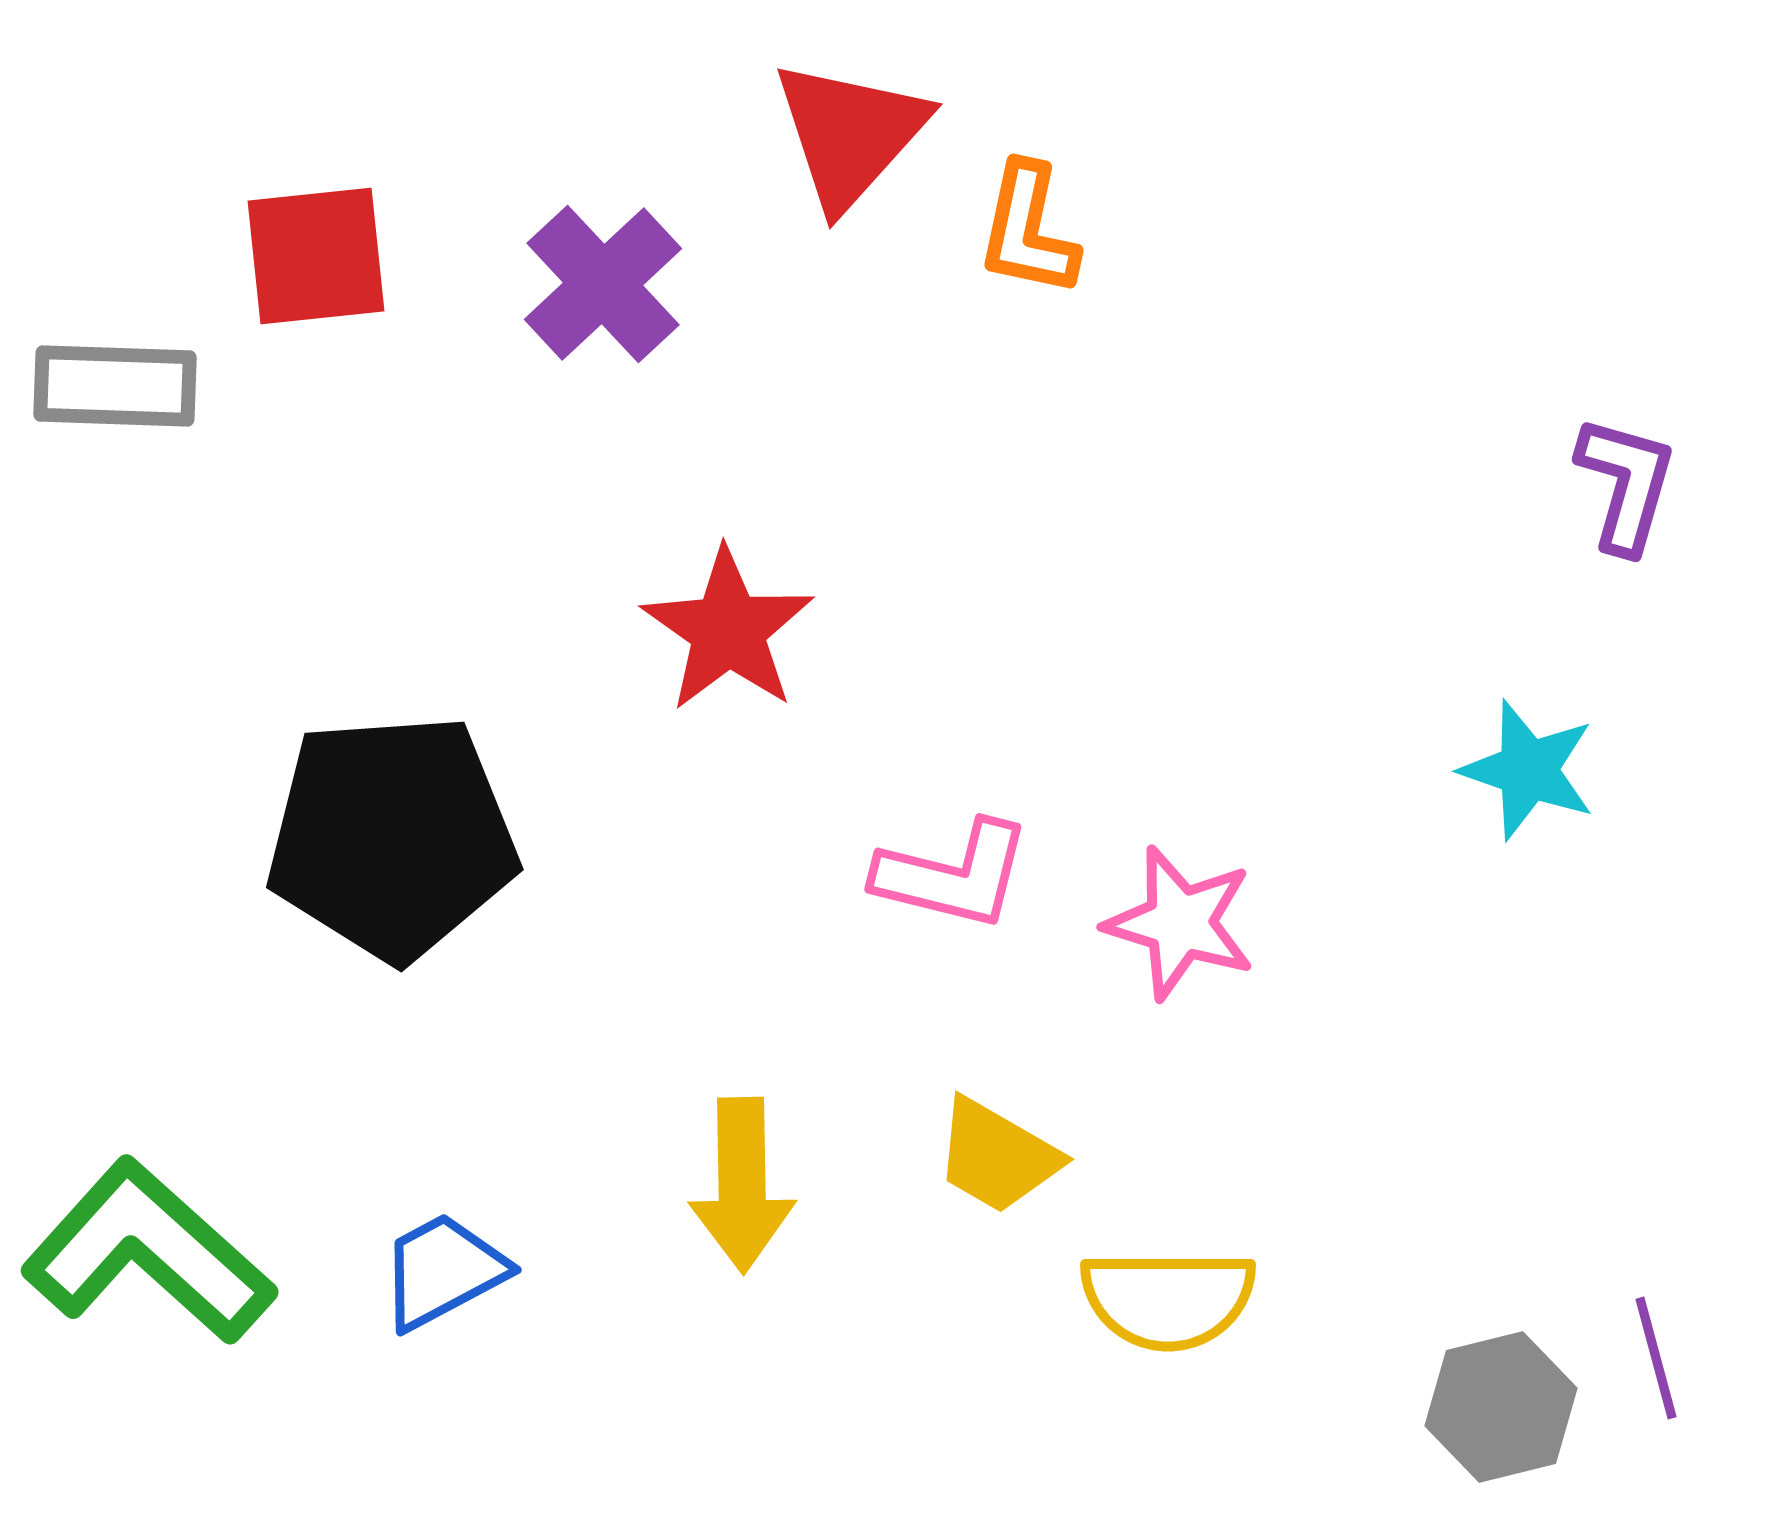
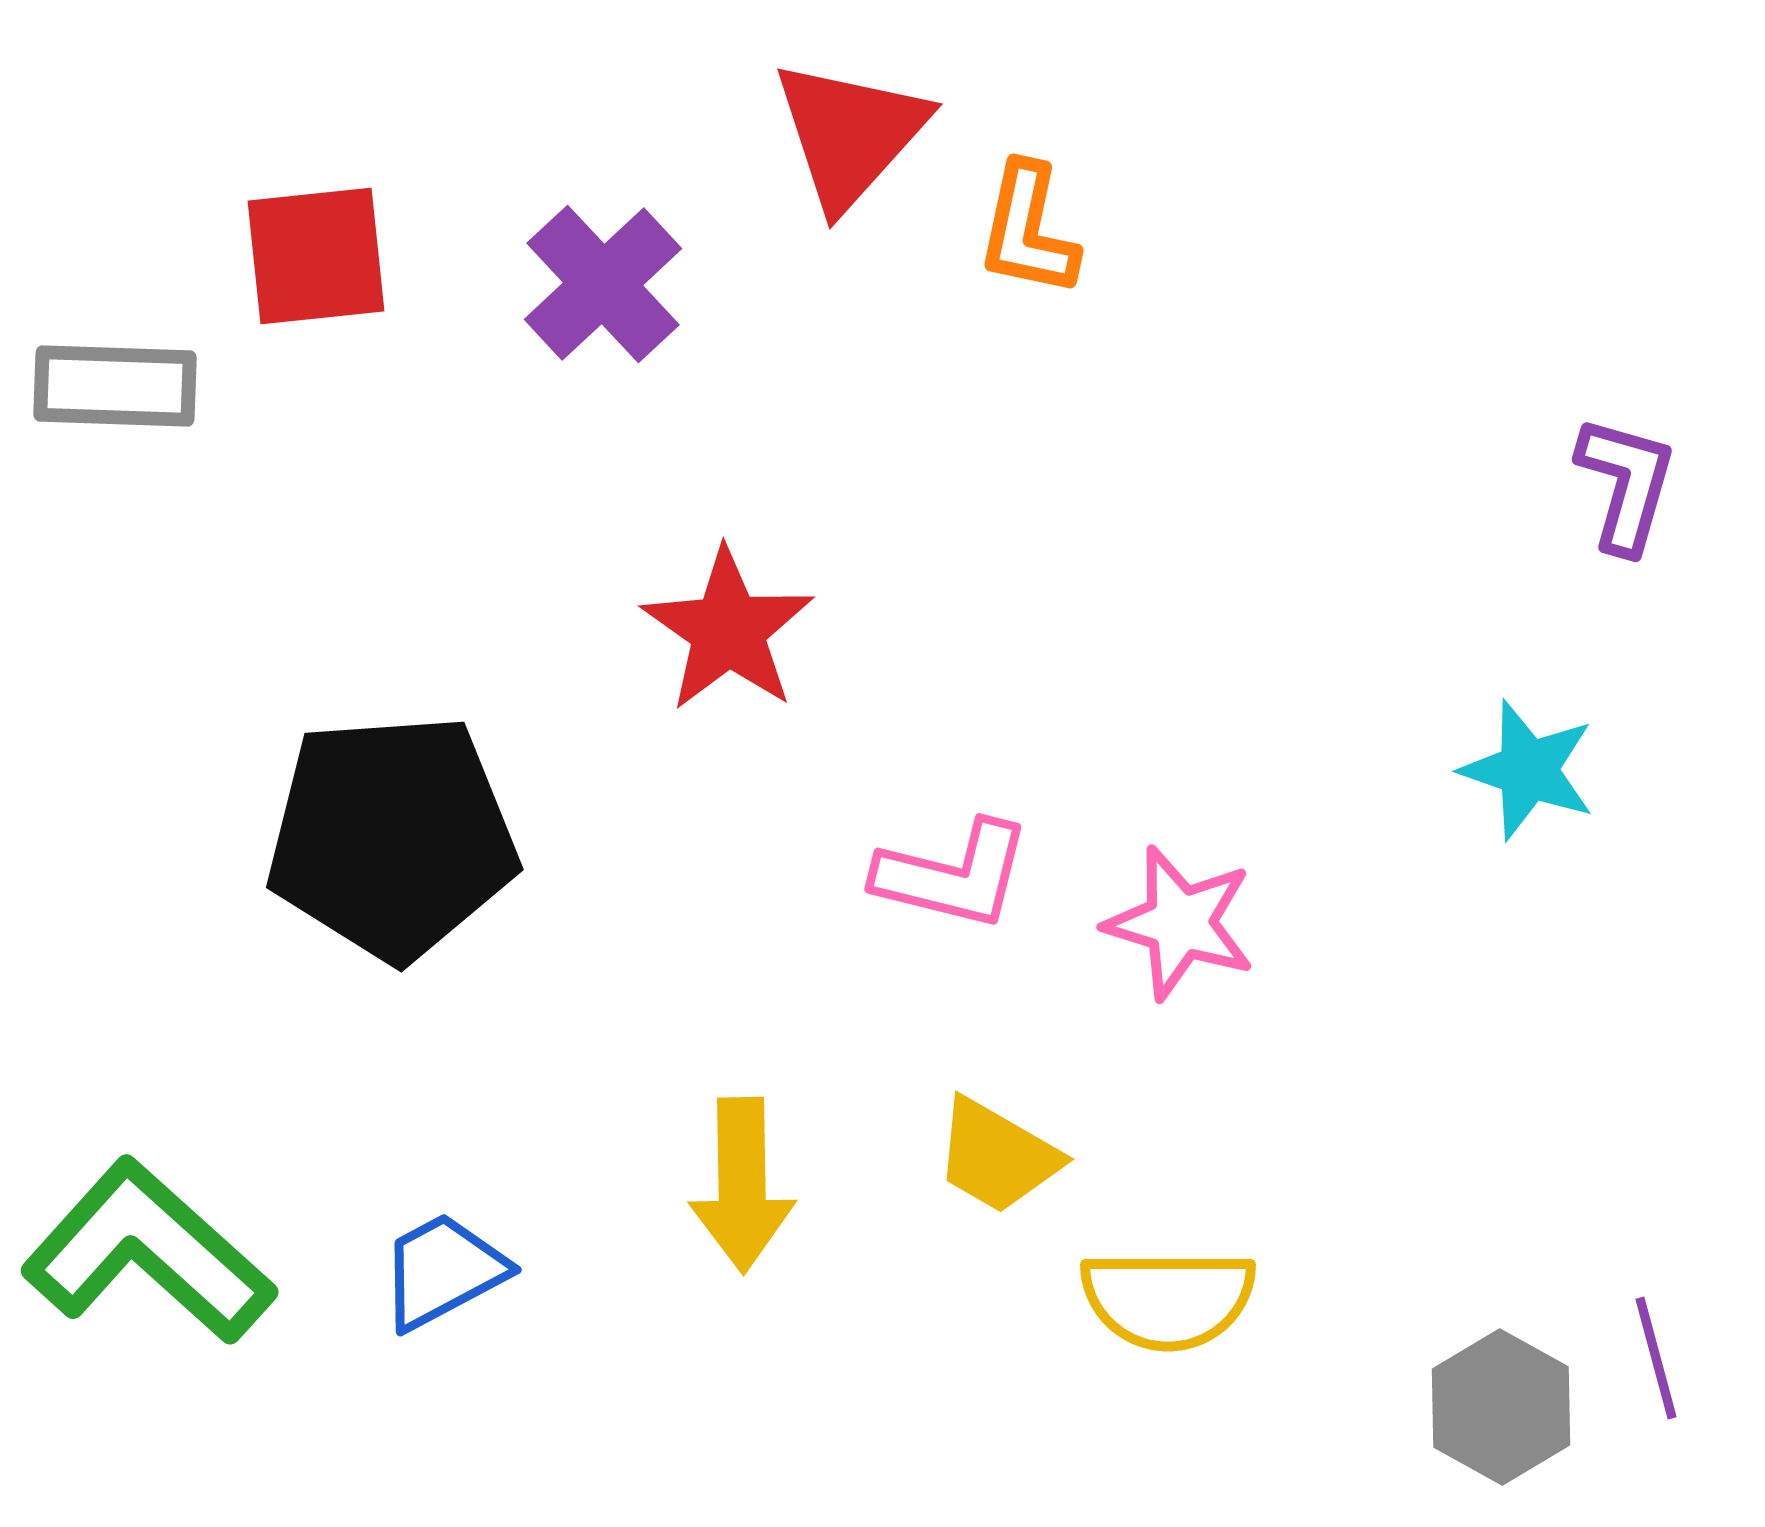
gray hexagon: rotated 17 degrees counterclockwise
